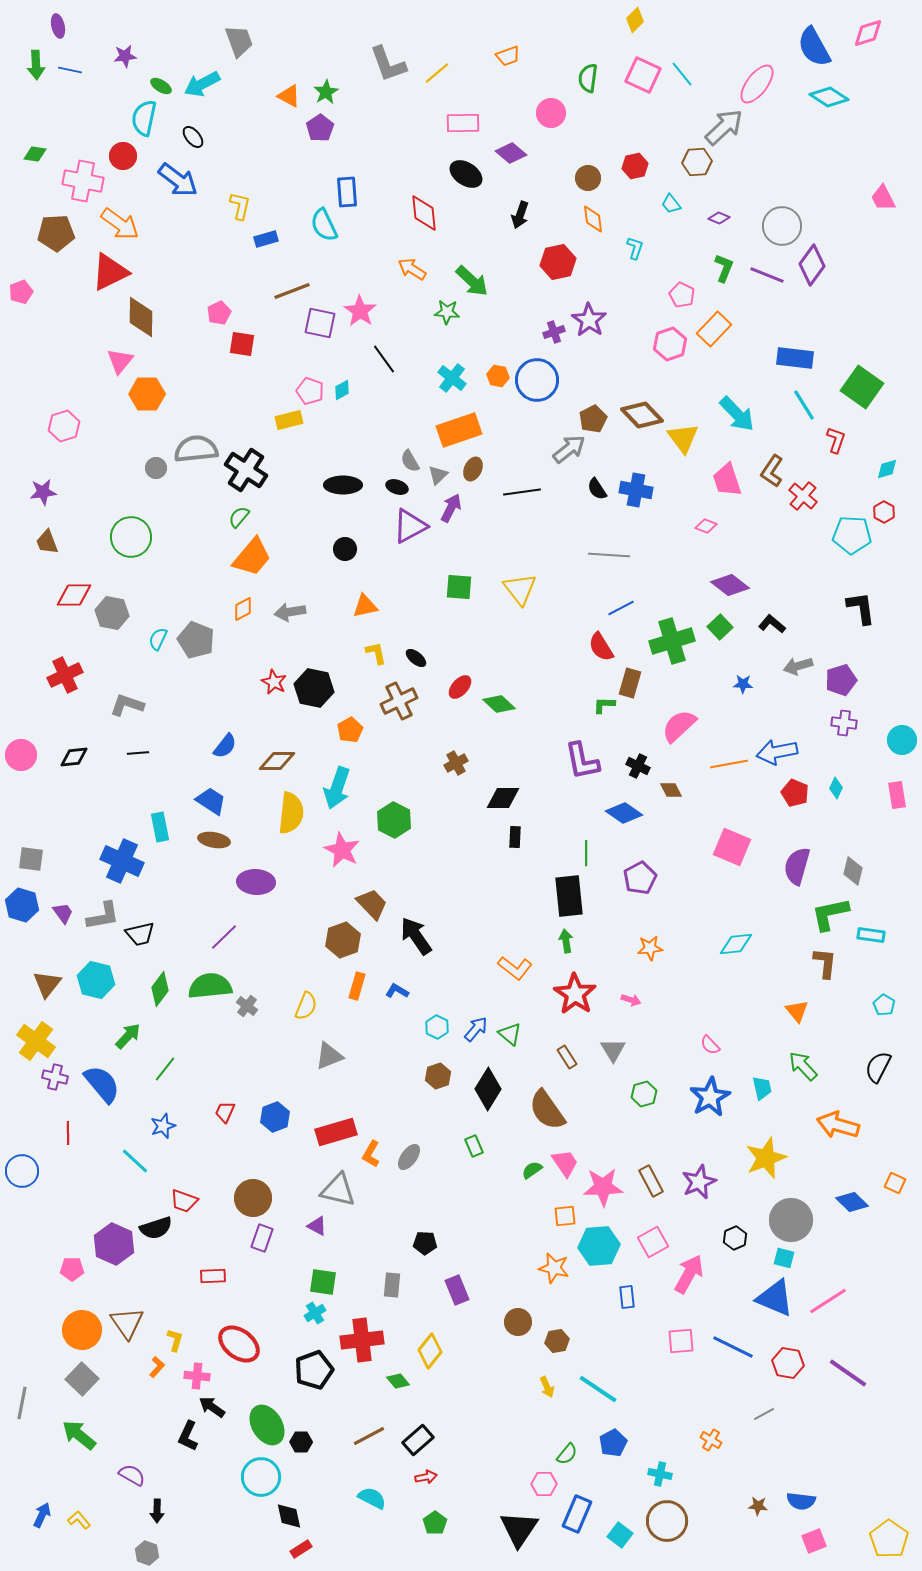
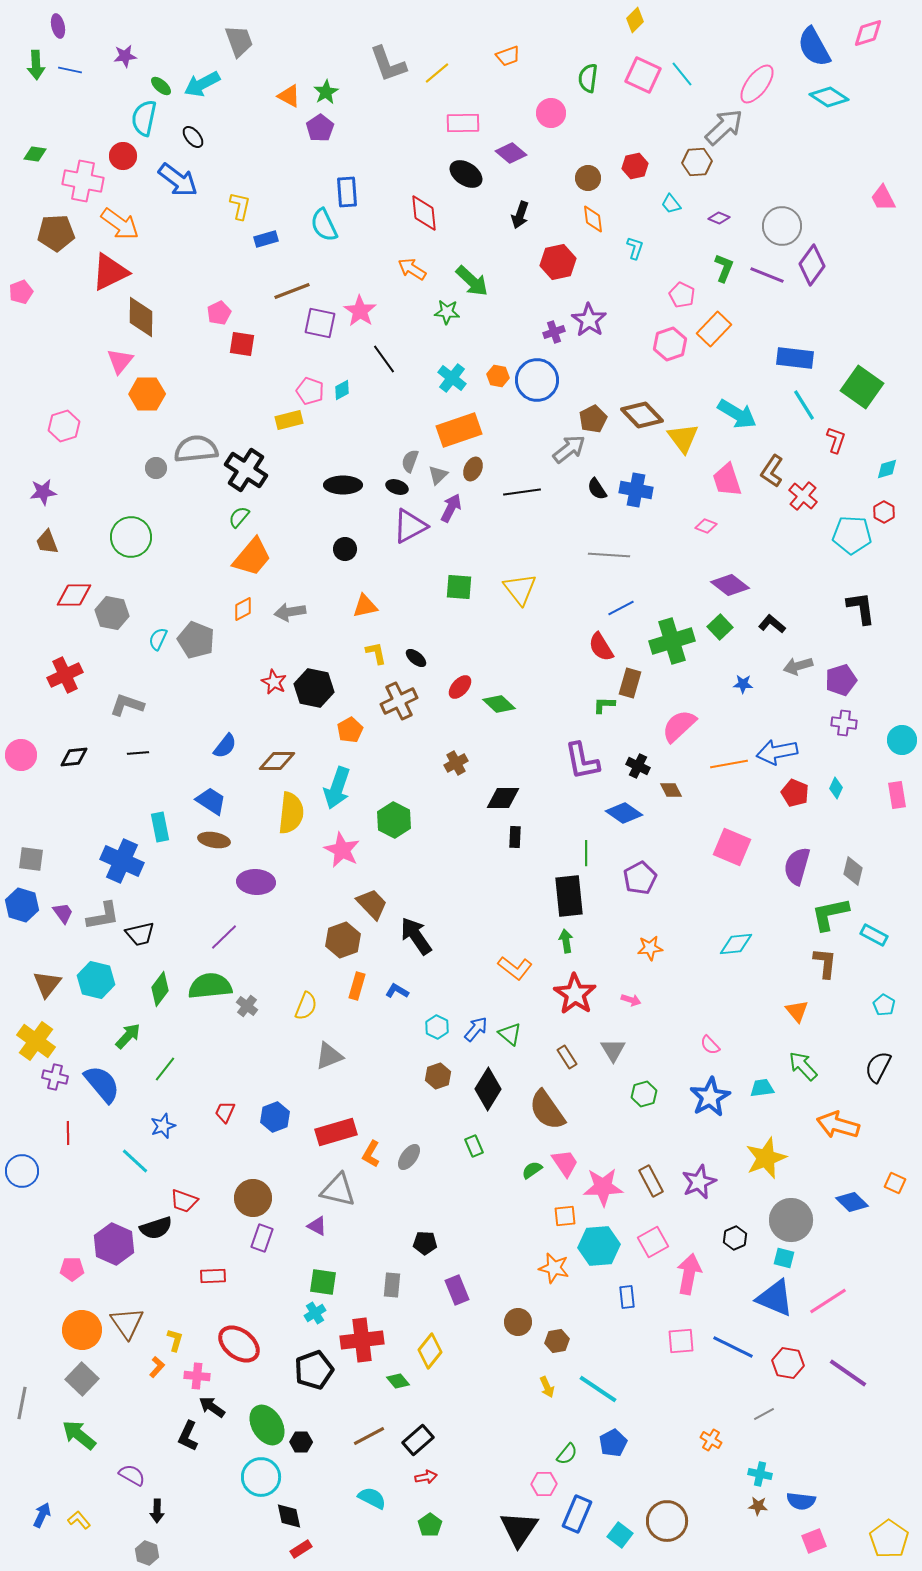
green ellipse at (161, 86): rotated 10 degrees clockwise
cyan arrow at (737, 414): rotated 15 degrees counterclockwise
gray semicircle at (410, 461): rotated 50 degrees clockwise
cyan rectangle at (871, 935): moved 3 px right; rotated 20 degrees clockwise
cyan trapezoid at (762, 1088): rotated 85 degrees counterclockwise
pink arrow at (689, 1274): rotated 18 degrees counterclockwise
cyan cross at (660, 1474): moved 100 px right
green pentagon at (435, 1523): moved 5 px left, 2 px down
